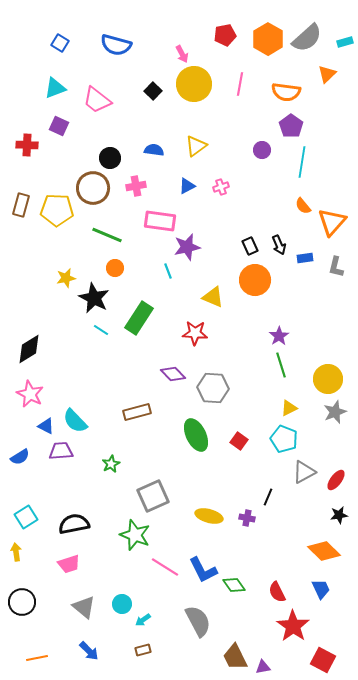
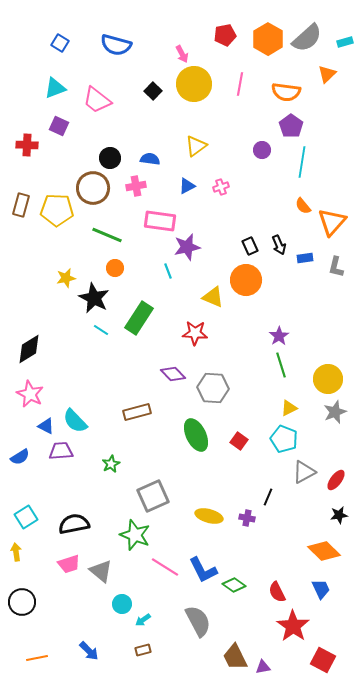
blue semicircle at (154, 150): moved 4 px left, 9 px down
orange circle at (255, 280): moved 9 px left
green diamond at (234, 585): rotated 20 degrees counterclockwise
gray triangle at (84, 607): moved 17 px right, 36 px up
